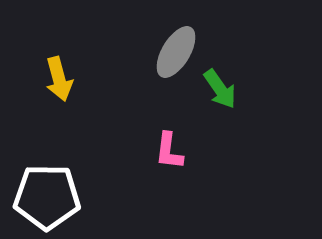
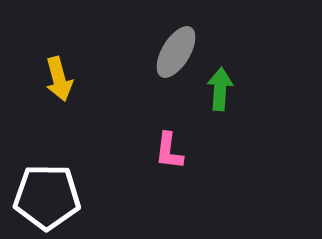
green arrow: rotated 141 degrees counterclockwise
